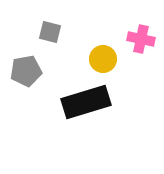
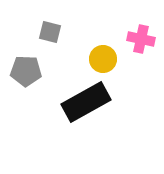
gray pentagon: rotated 12 degrees clockwise
black rectangle: rotated 12 degrees counterclockwise
